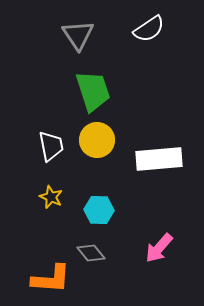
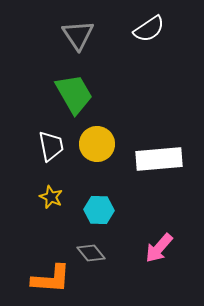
green trapezoid: moved 19 px left, 3 px down; rotated 12 degrees counterclockwise
yellow circle: moved 4 px down
